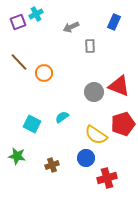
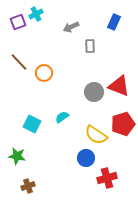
brown cross: moved 24 px left, 21 px down
